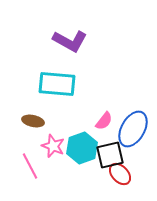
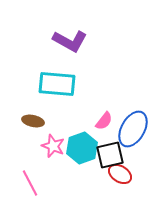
pink line: moved 17 px down
red ellipse: rotated 15 degrees counterclockwise
